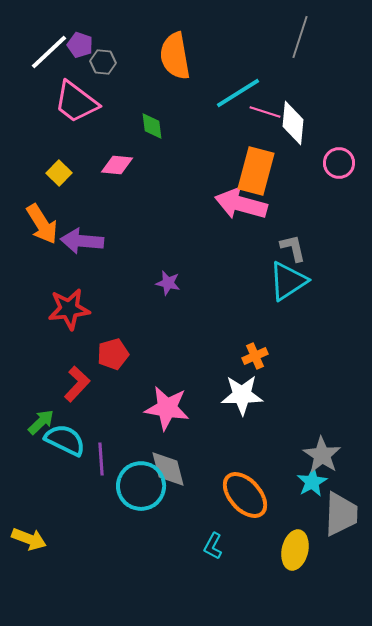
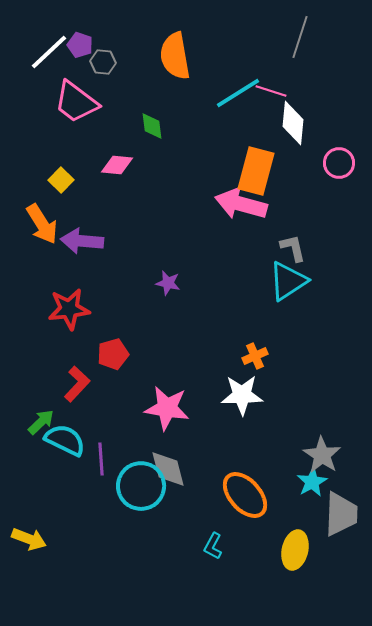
pink line: moved 6 px right, 21 px up
yellow square: moved 2 px right, 7 px down
